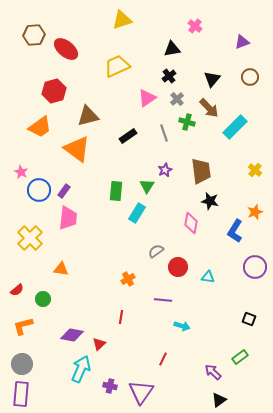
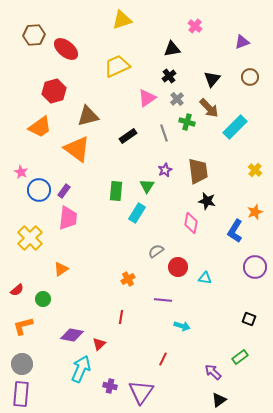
brown trapezoid at (201, 171): moved 3 px left
black star at (210, 201): moved 3 px left
orange triangle at (61, 269): rotated 42 degrees counterclockwise
cyan triangle at (208, 277): moved 3 px left, 1 px down
